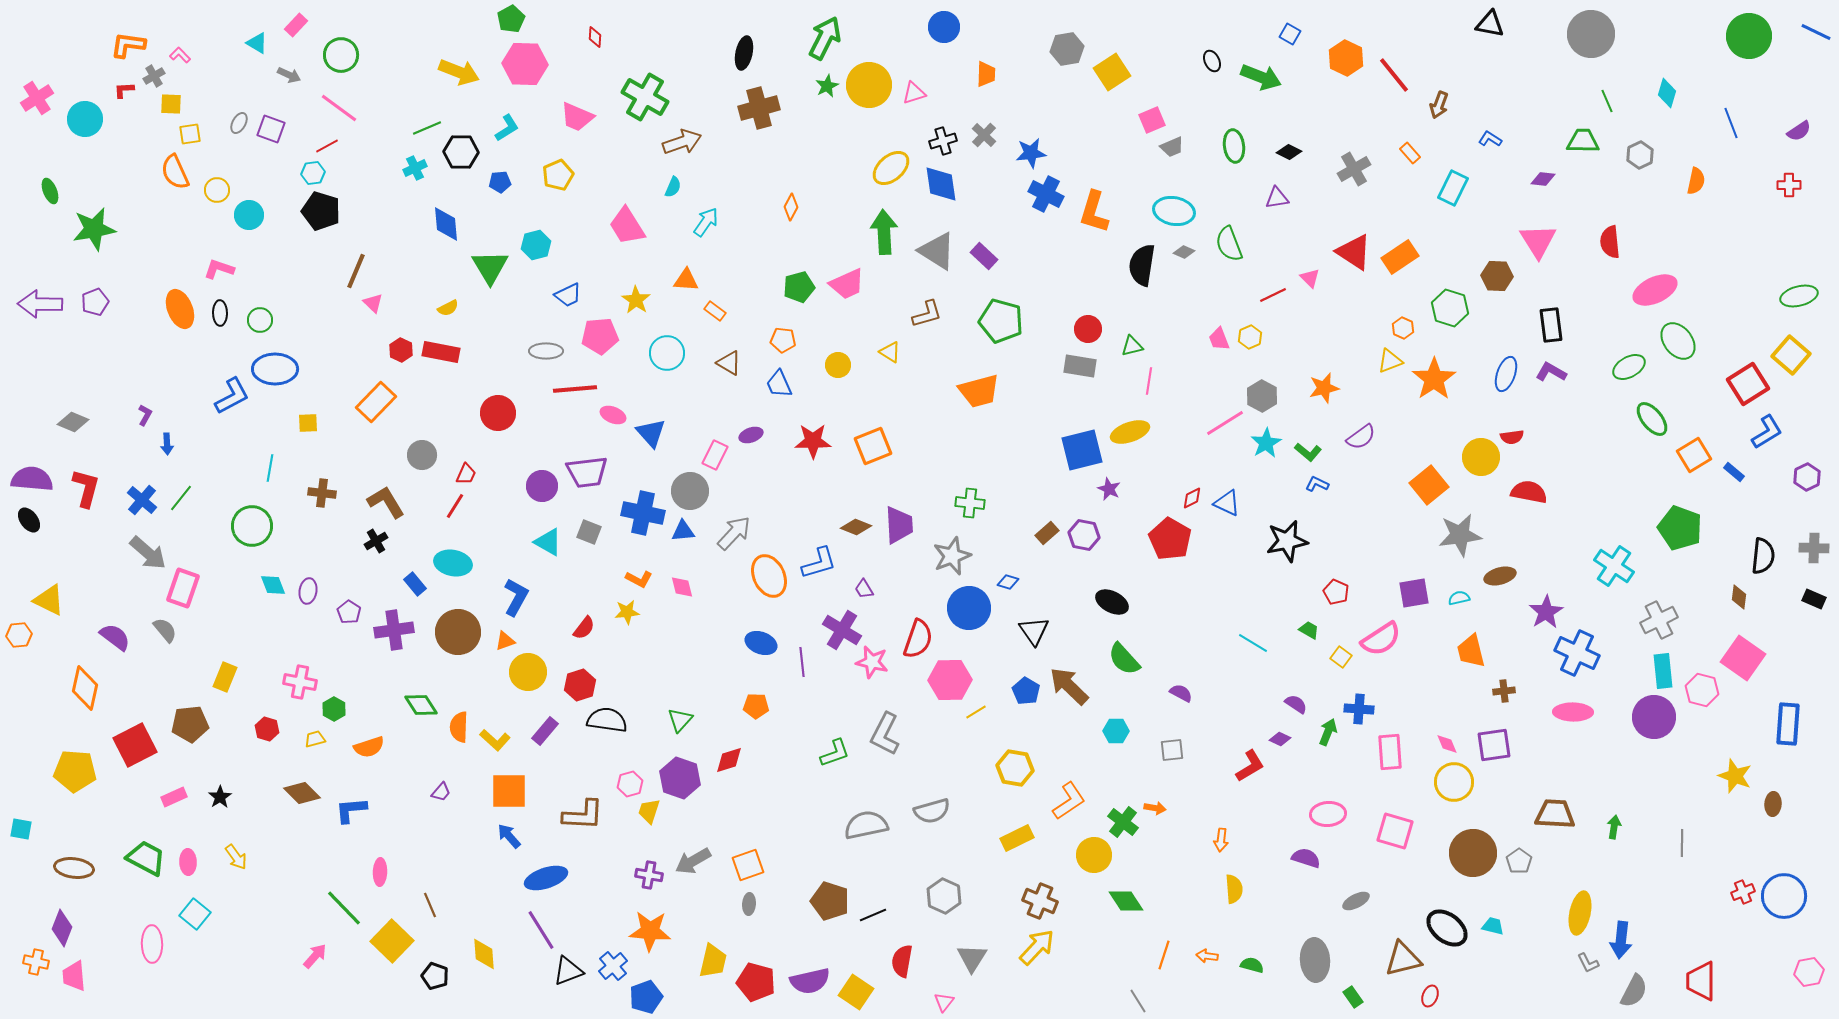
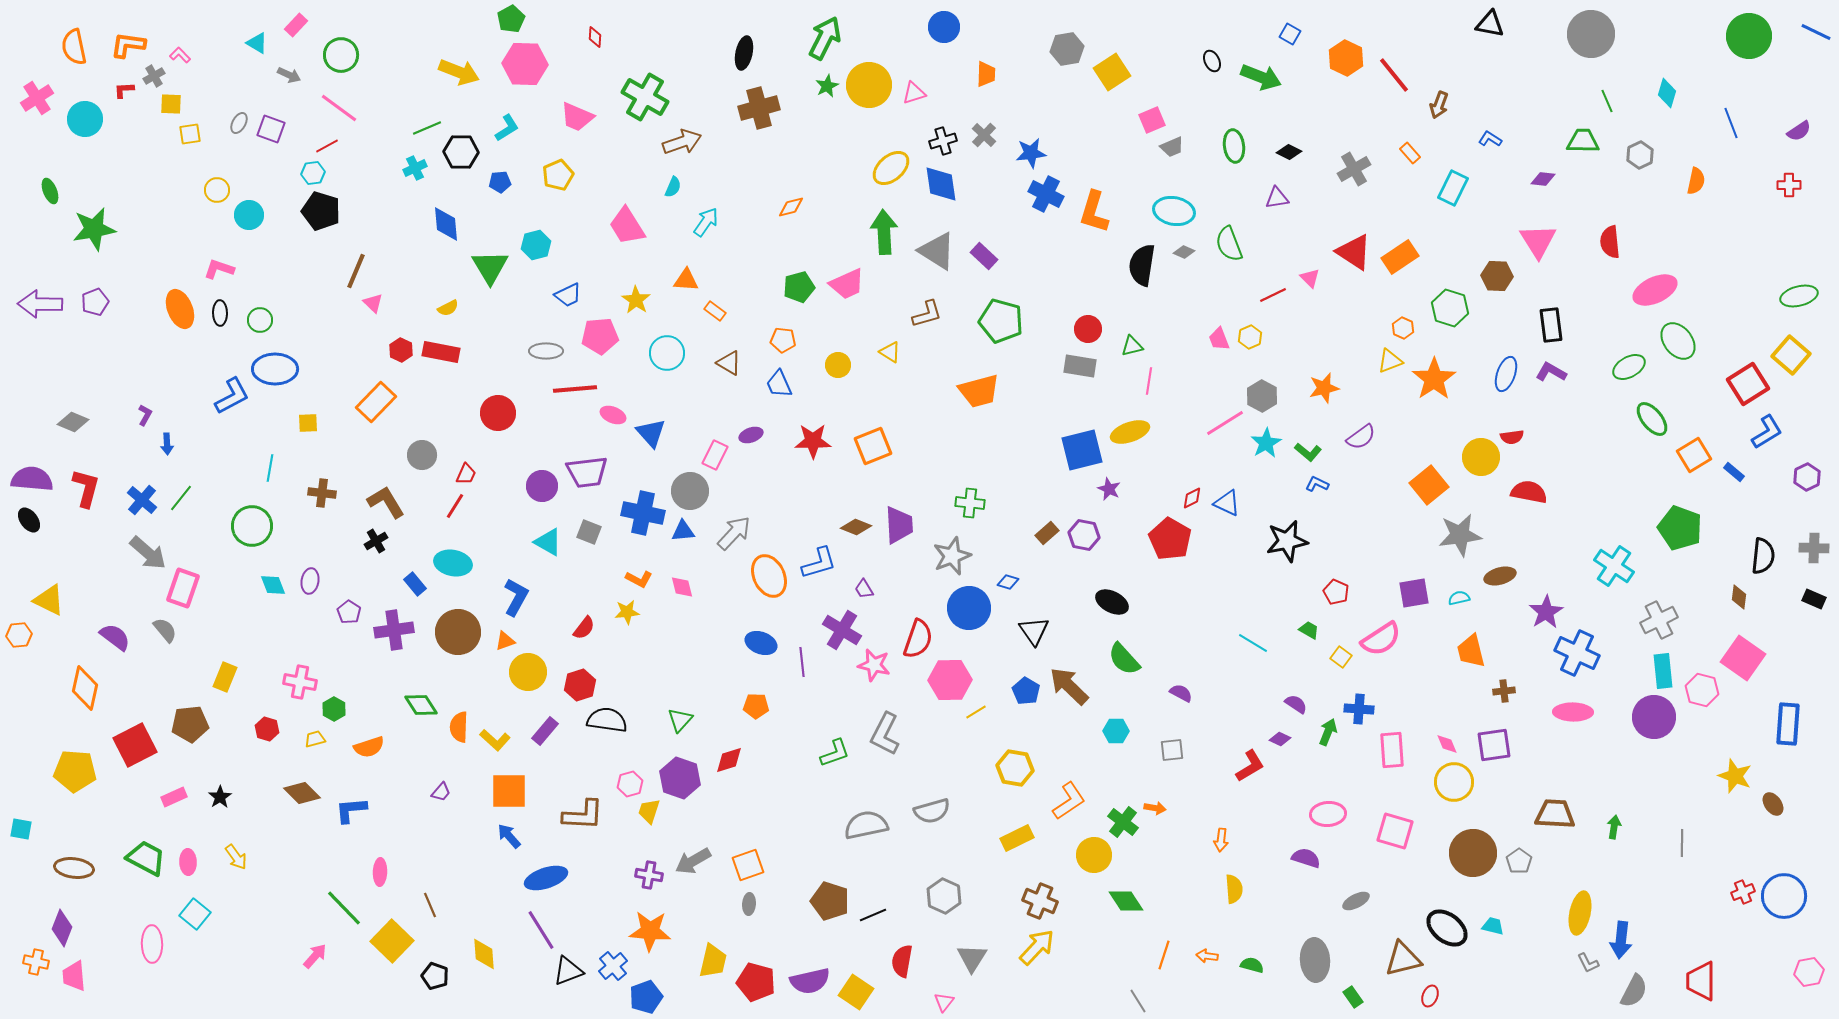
orange semicircle at (175, 172): moved 101 px left, 125 px up; rotated 12 degrees clockwise
orange diamond at (791, 207): rotated 48 degrees clockwise
purple ellipse at (308, 591): moved 2 px right, 10 px up
pink star at (872, 662): moved 2 px right, 3 px down
pink rectangle at (1390, 752): moved 2 px right, 2 px up
brown ellipse at (1773, 804): rotated 40 degrees counterclockwise
